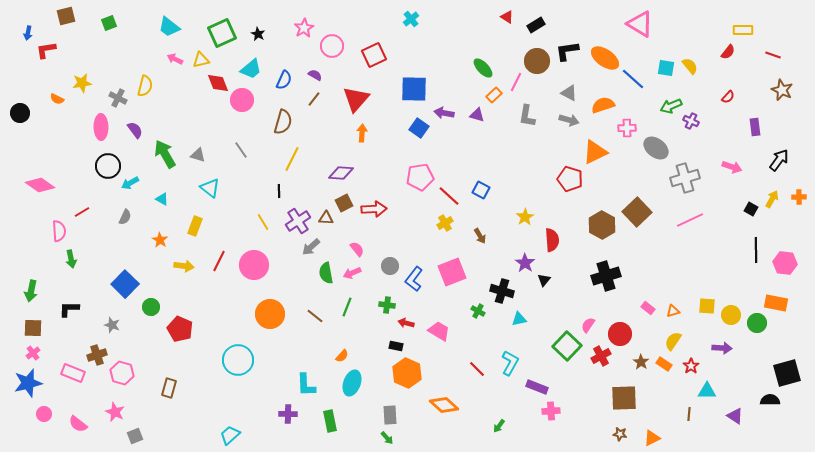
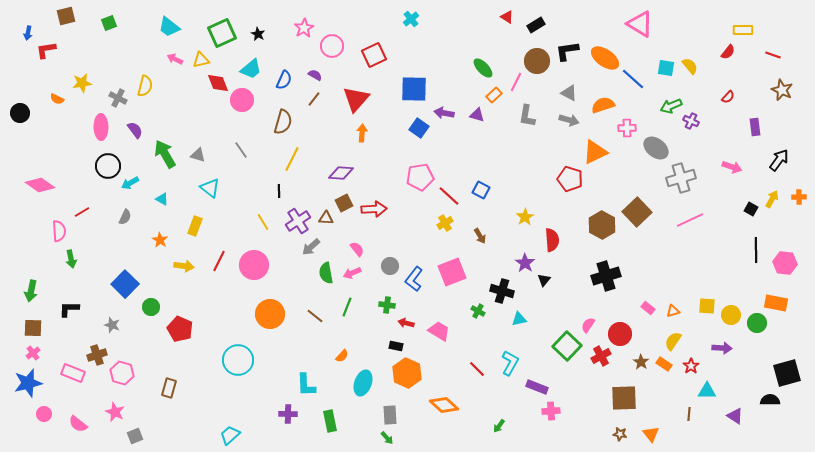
gray cross at (685, 178): moved 4 px left
cyan ellipse at (352, 383): moved 11 px right
orange triangle at (652, 438): moved 1 px left, 4 px up; rotated 42 degrees counterclockwise
